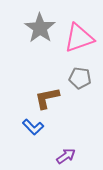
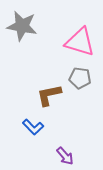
gray star: moved 18 px left, 2 px up; rotated 24 degrees counterclockwise
pink triangle: moved 1 px right, 4 px down; rotated 36 degrees clockwise
brown L-shape: moved 2 px right, 3 px up
purple arrow: moved 1 px left; rotated 84 degrees clockwise
